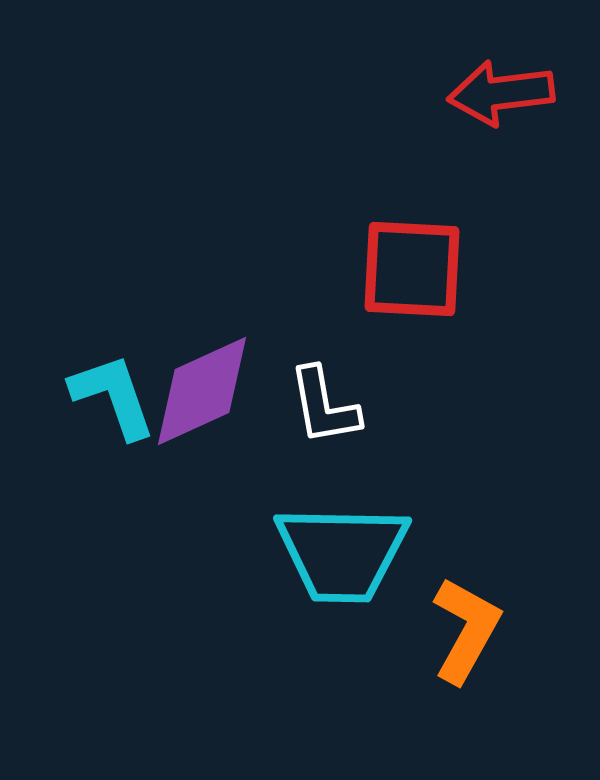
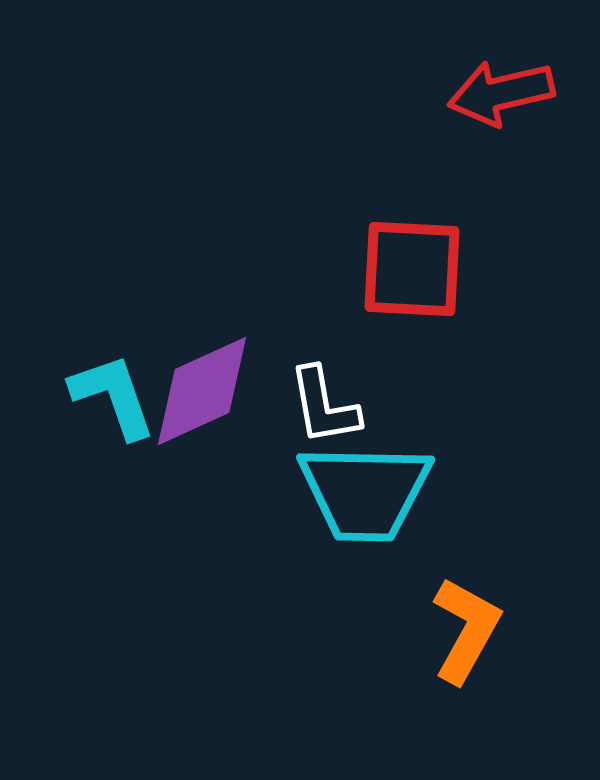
red arrow: rotated 6 degrees counterclockwise
cyan trapezoid: moved 23 px right, 61 px up
